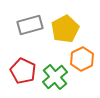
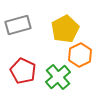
gray rectangle: moved 12 px left
orange hexagon: moved 2 px left, 4 px up
green cross: moved 3 px right
